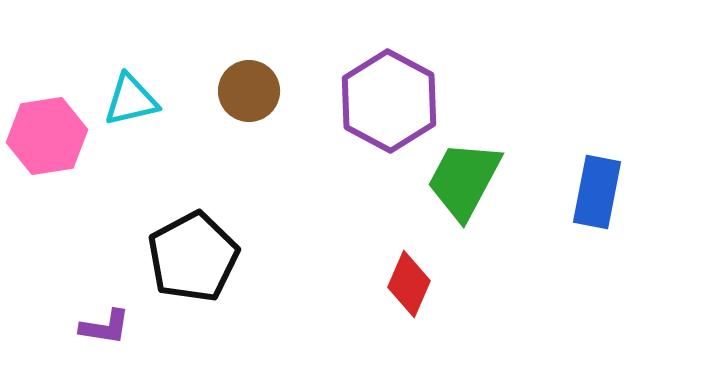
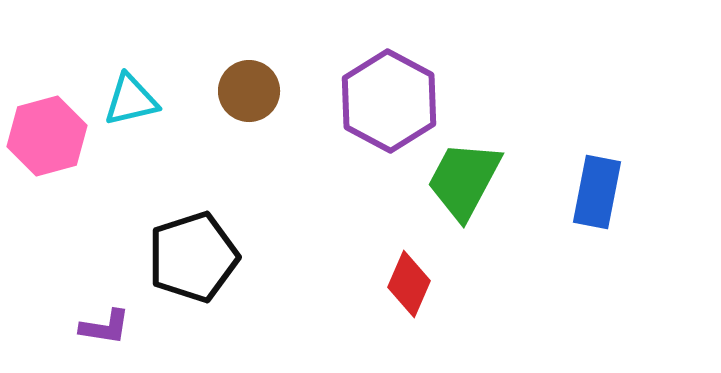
pink hexagon: rotated 6 degrees counterclockwise
black pentagon: rotated 10 degrees clockwise
